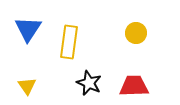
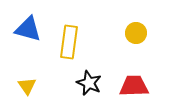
blue triangle: rotated 48 degrees counterclockwise
